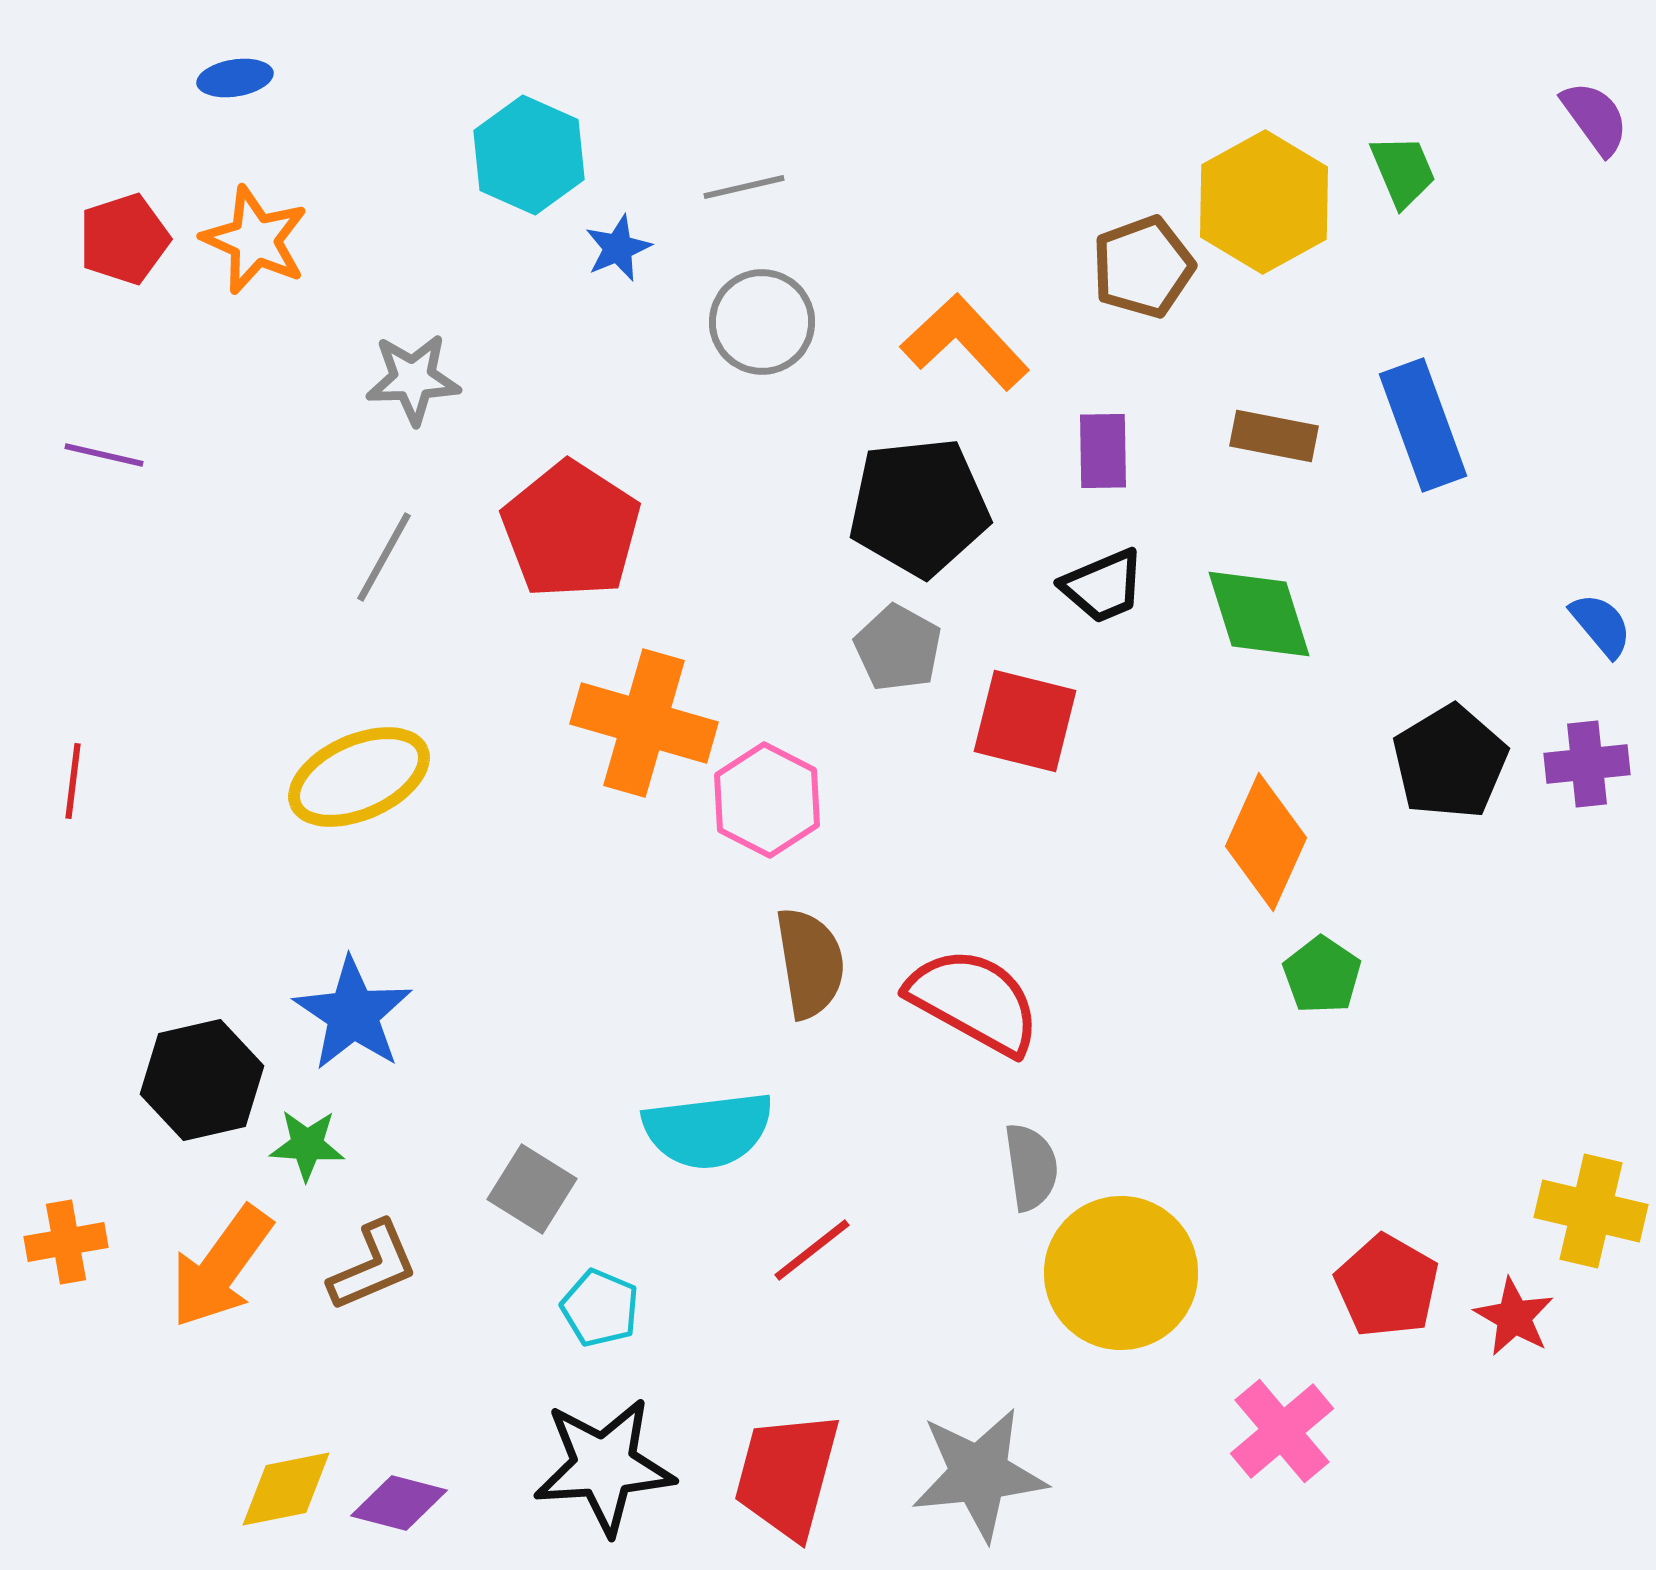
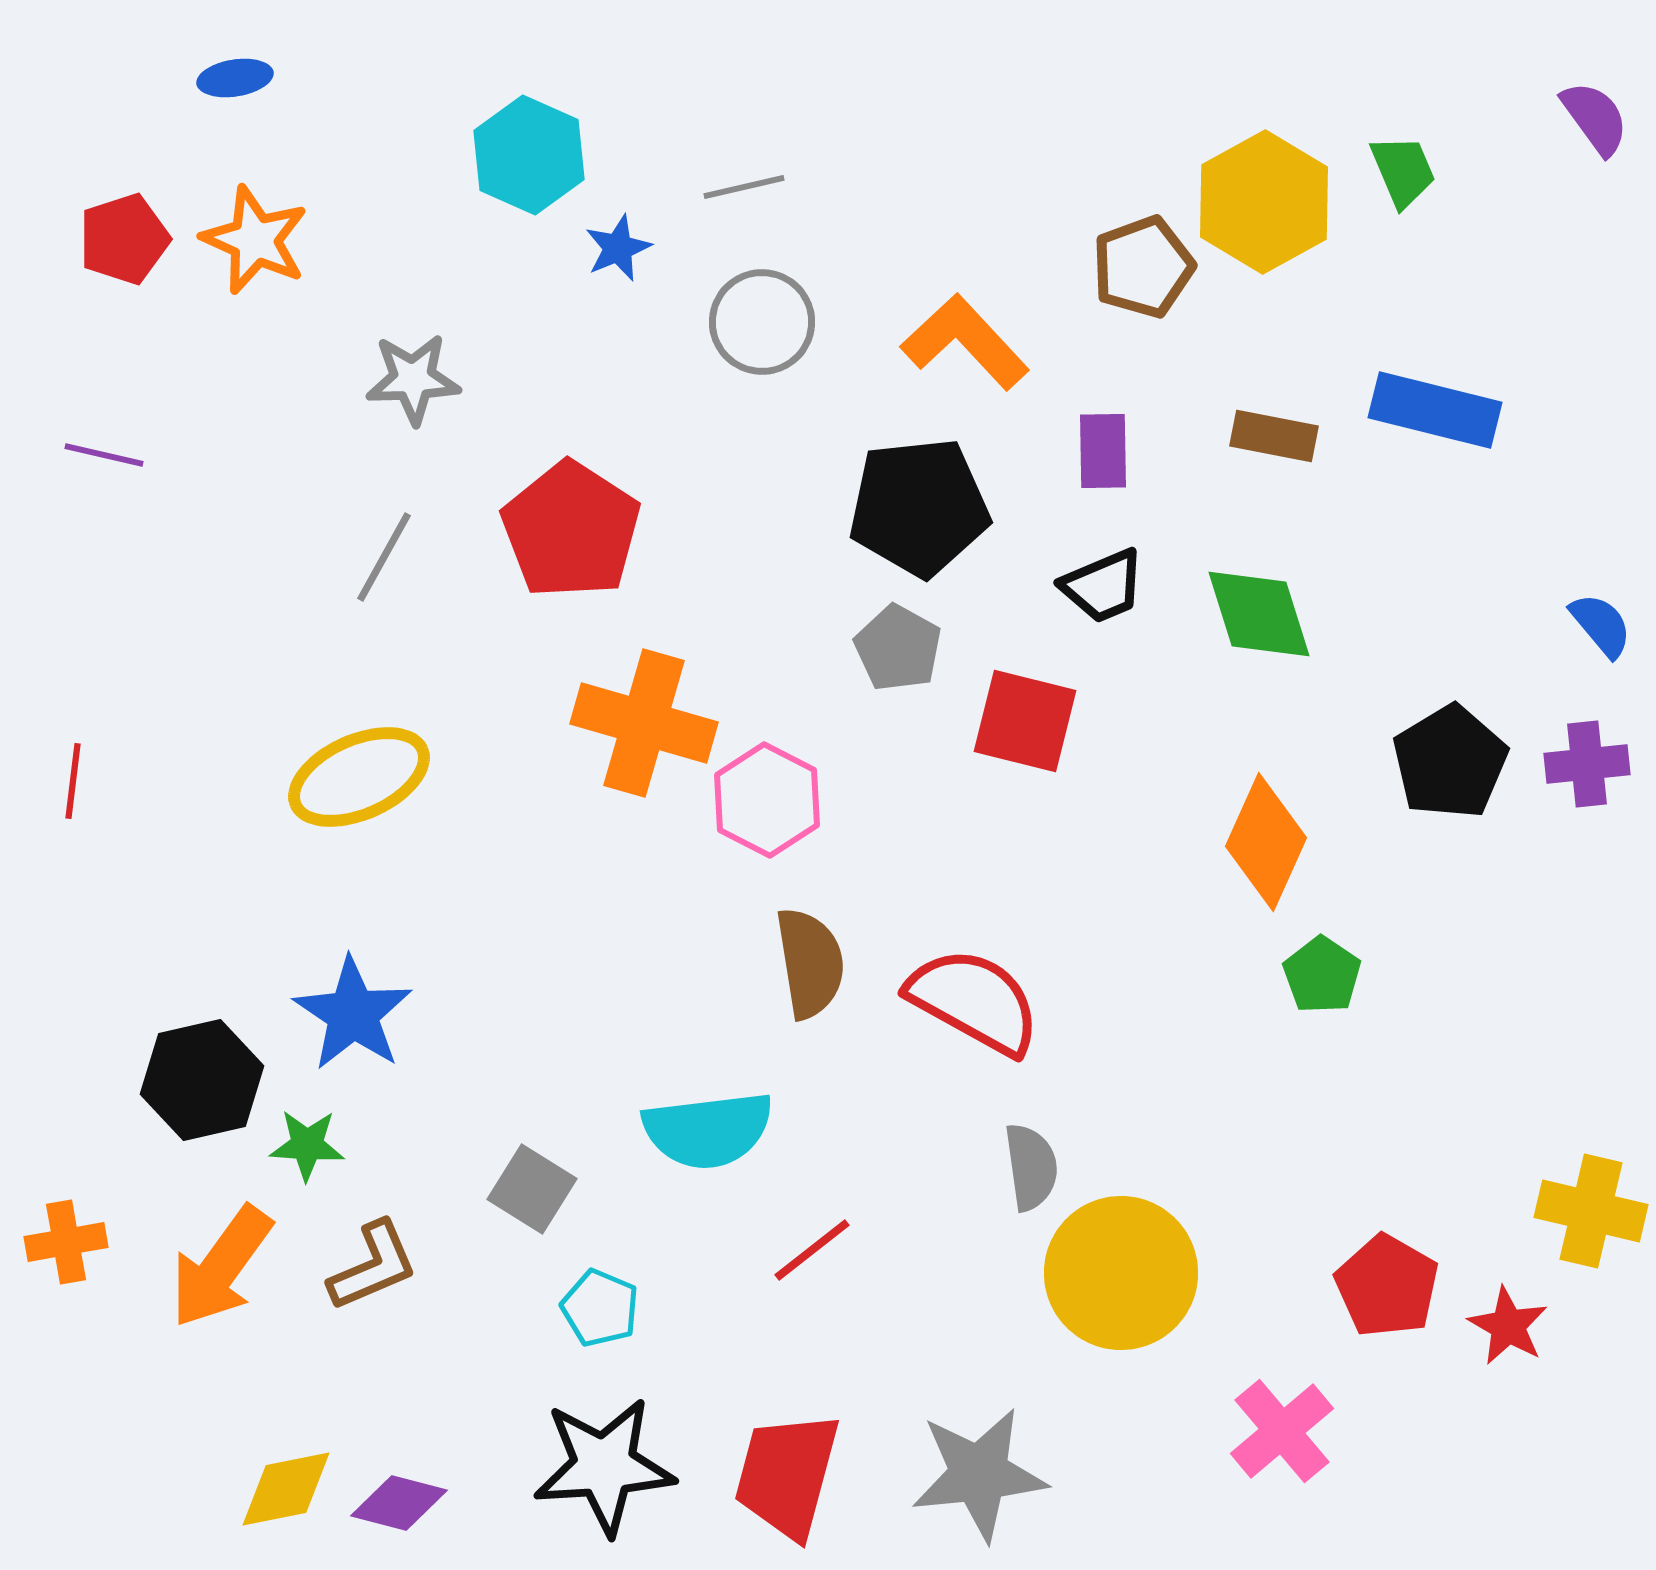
blue rectangle at (1423, 425): moved 12 px right, 15 px up; rotated 56 degrees counterclockwise
red star at (1514, 1317): moved 6 px left, 9 px down
